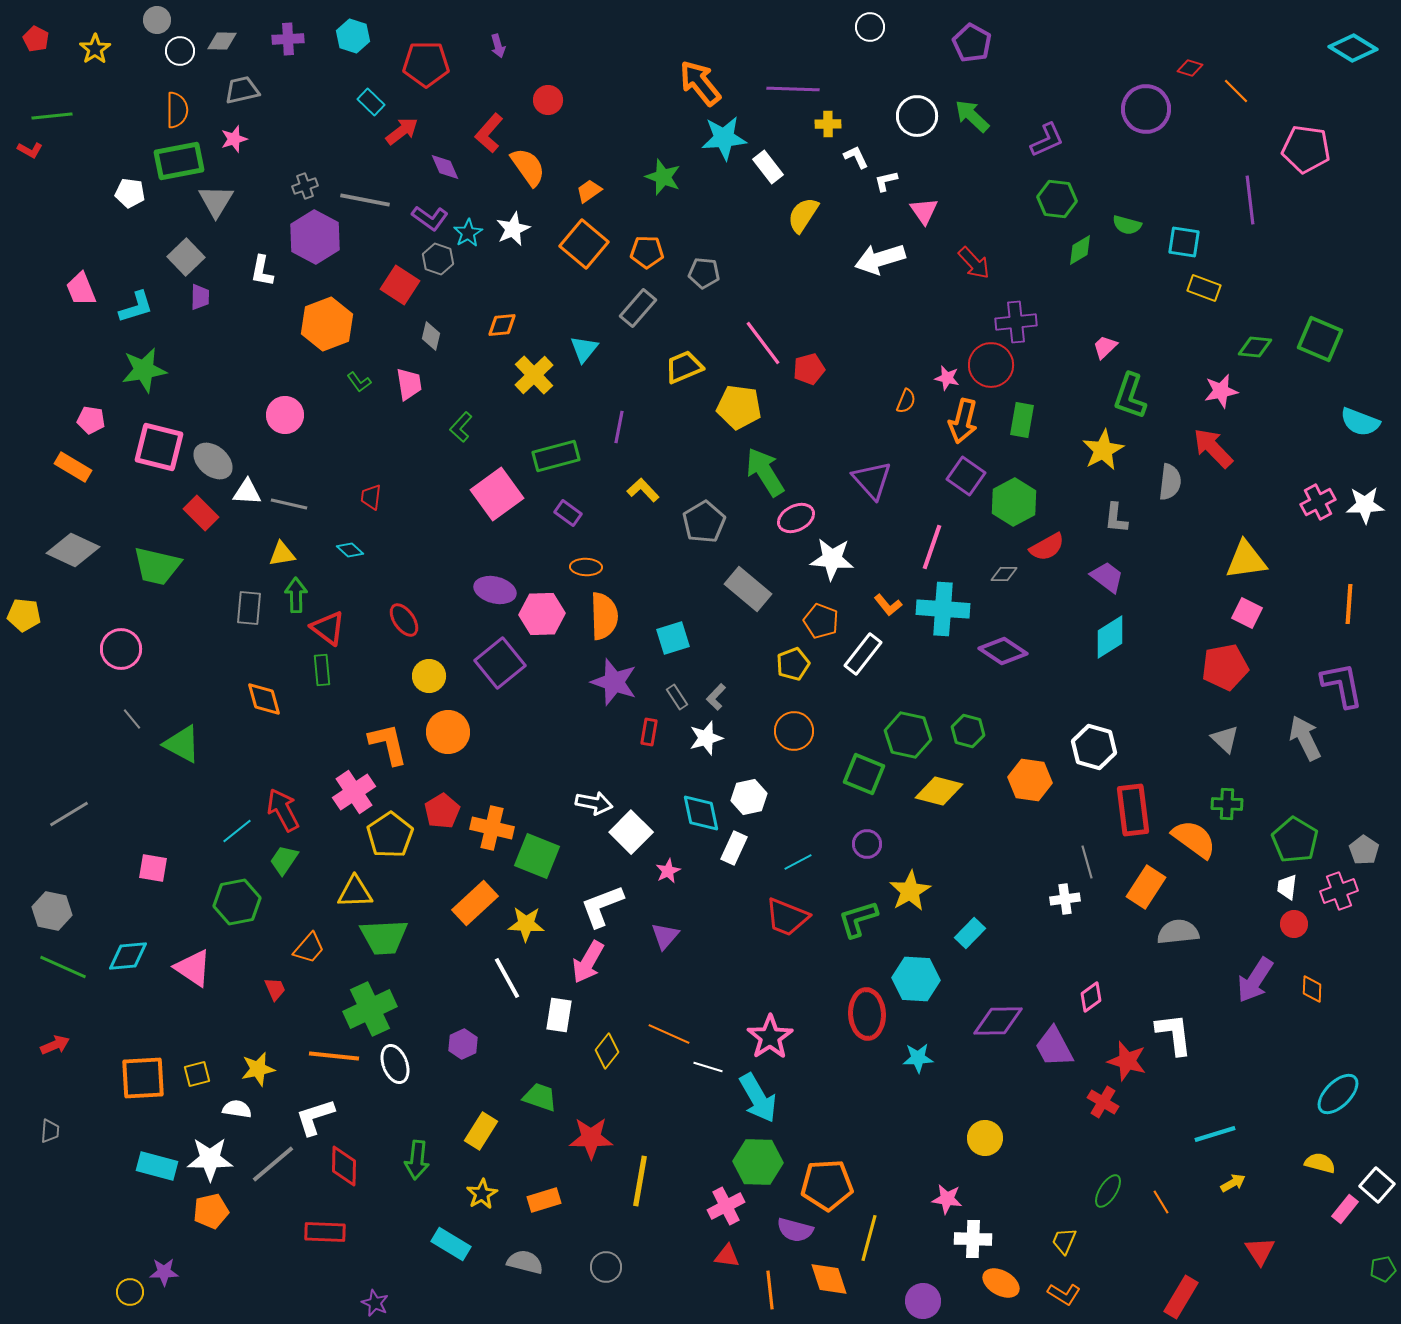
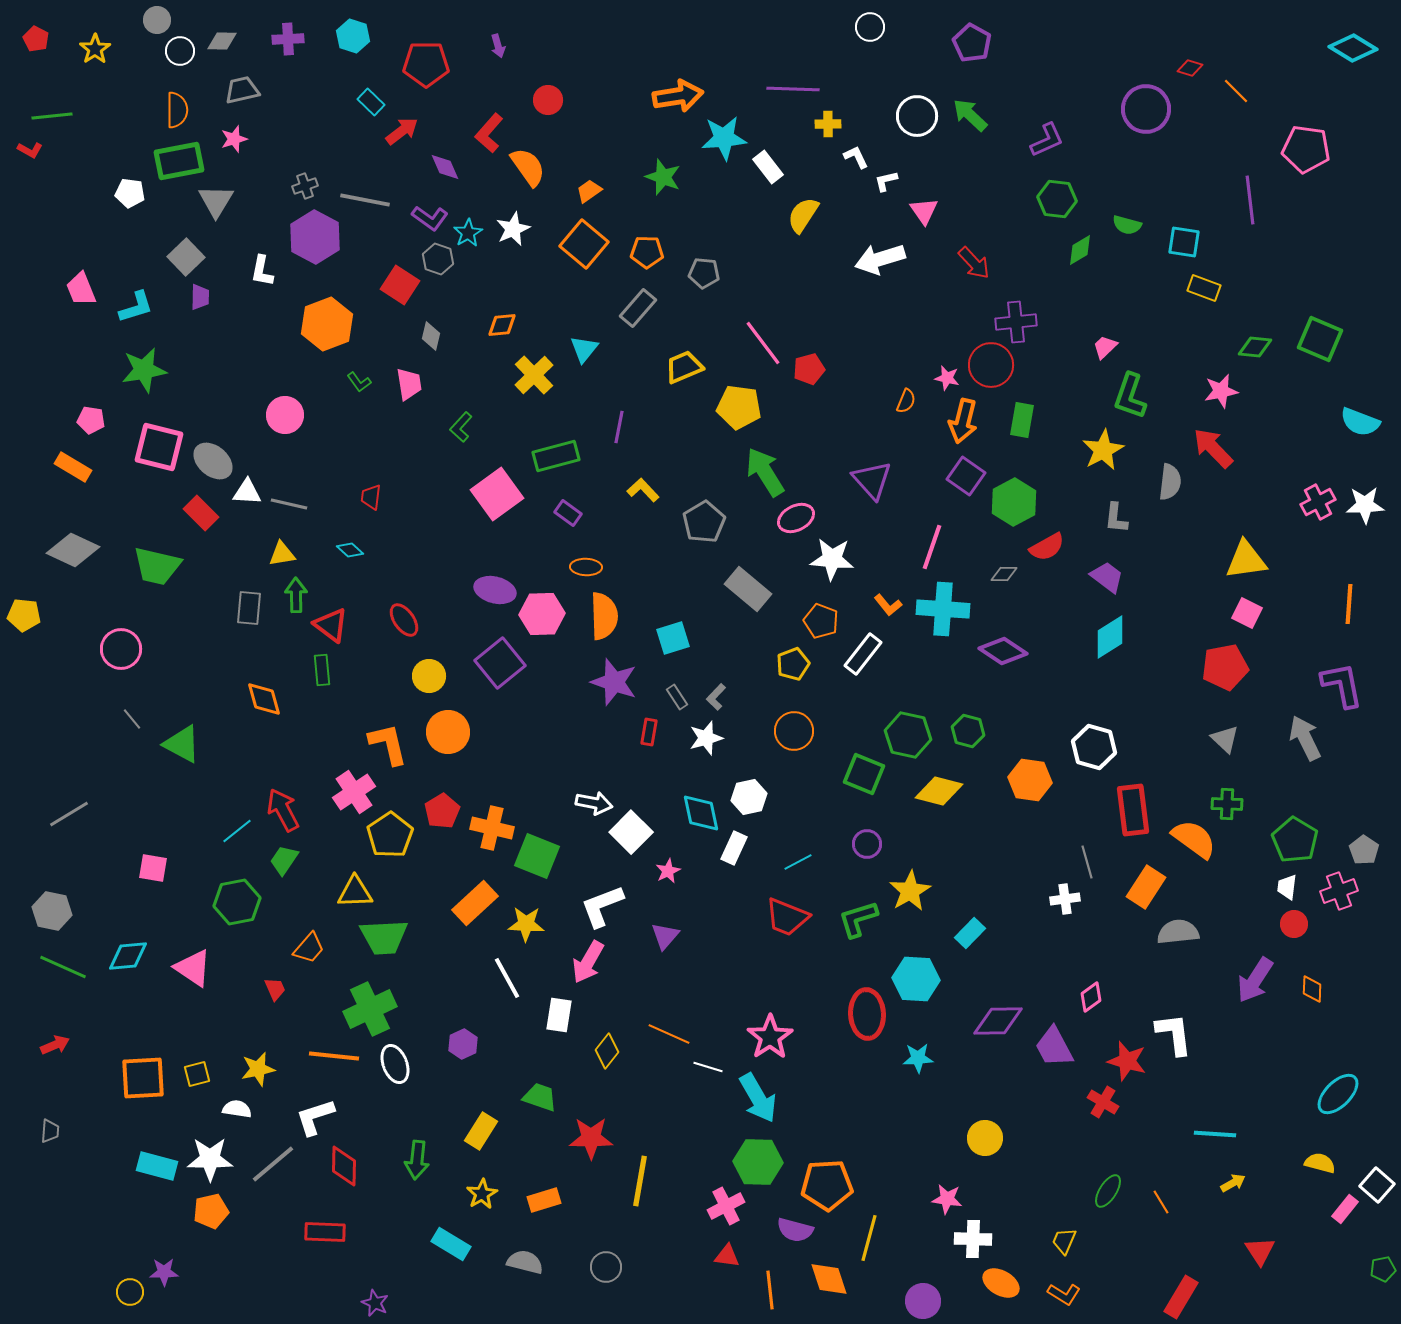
orange arrow at (700, 83): moved 22 px left, 13 px down; rotated 120 degrees clockwise
green arrow at (972, 116): moved 2 px left, 1 px up
red triangle at (328, 628): moved 3 px right, 3 px up
cyan line at (1215, 1134): rotated 21 degrees clockwise
